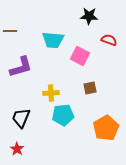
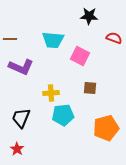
brown line: moved 8 px down
red semicircle: moved 5 px right, 2 px up
purple L-shape: rotated 40 degrees clockwise
brown square: rotated 16 degrees clockwise
orange pentagon: rotated 15 degrees clockwise
